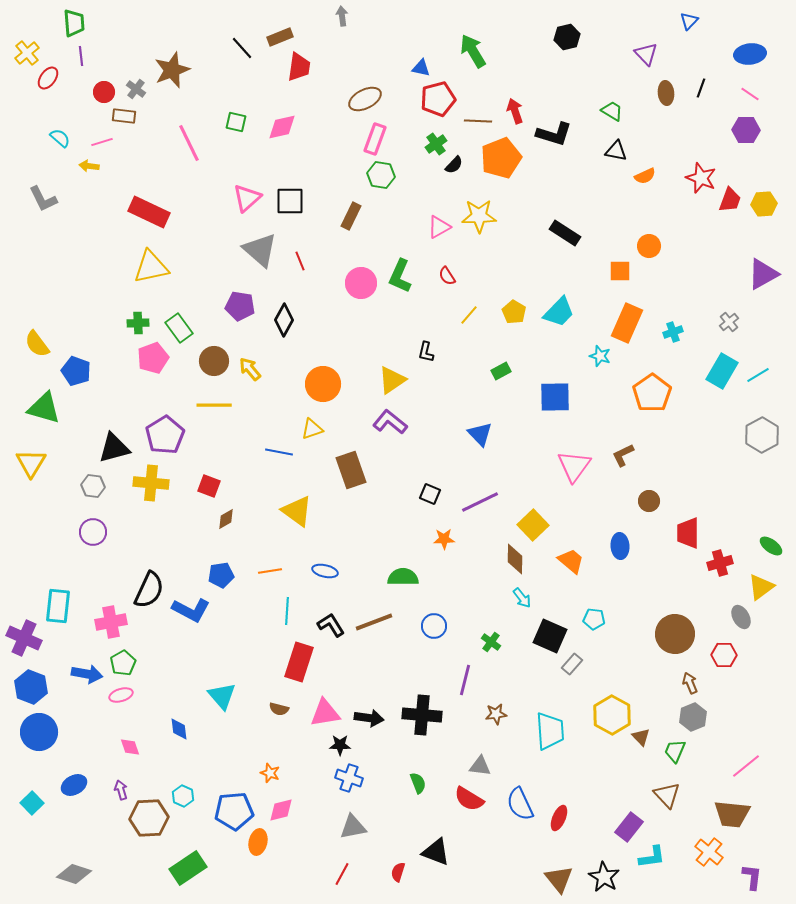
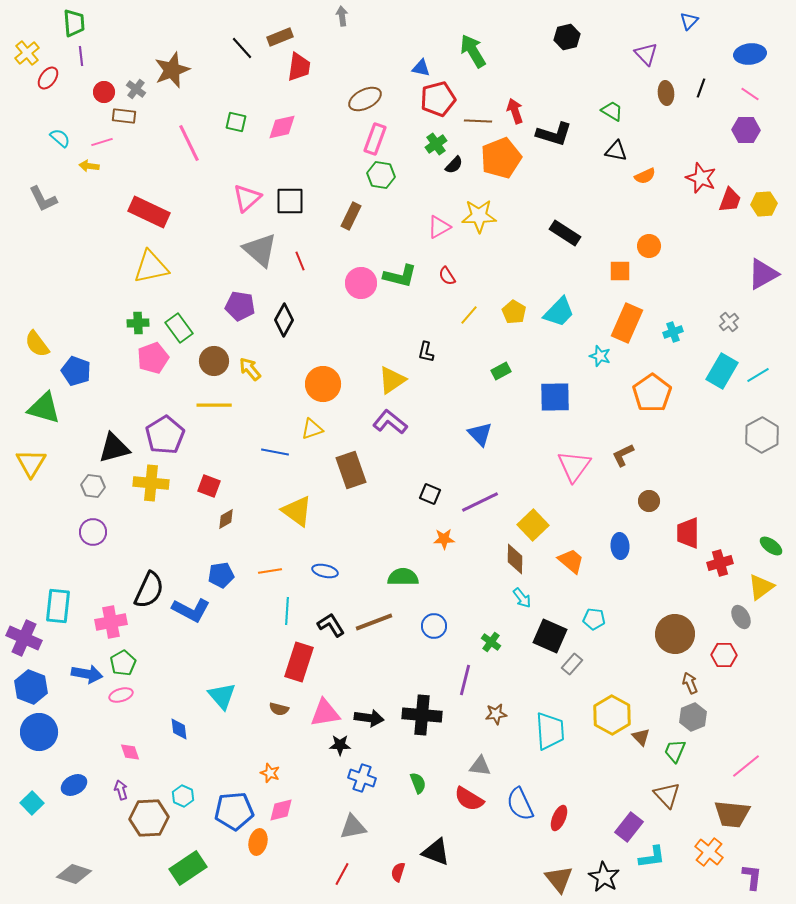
green L-shape at (400, 276): rotated 100 degrees counterclockwise
blue line at (279, 452): moved 4 px left
pink diamond at (130, 747): moved 5 px down
blue cross at (349, 778): moved 13 px right
